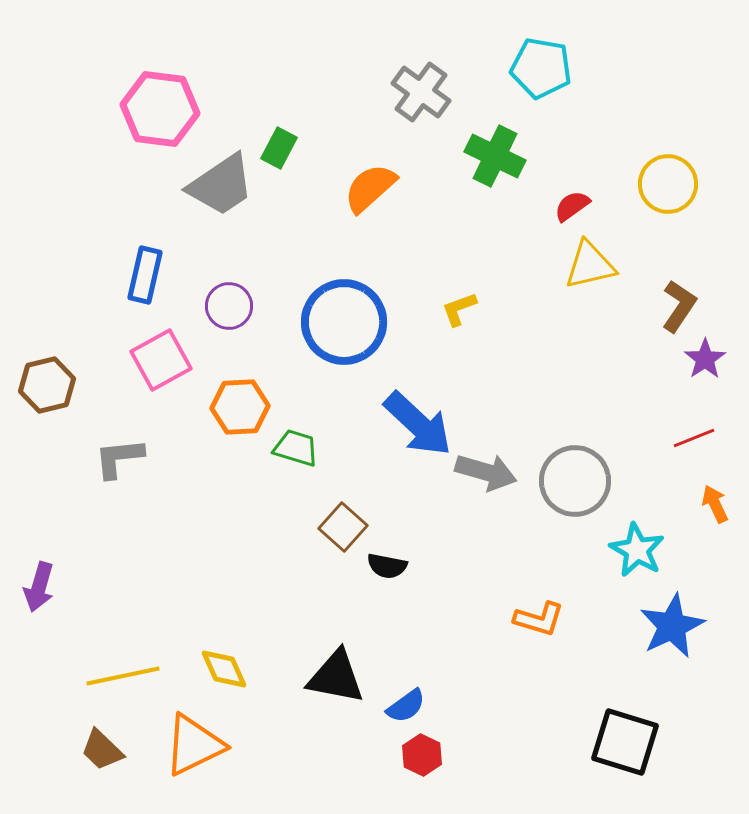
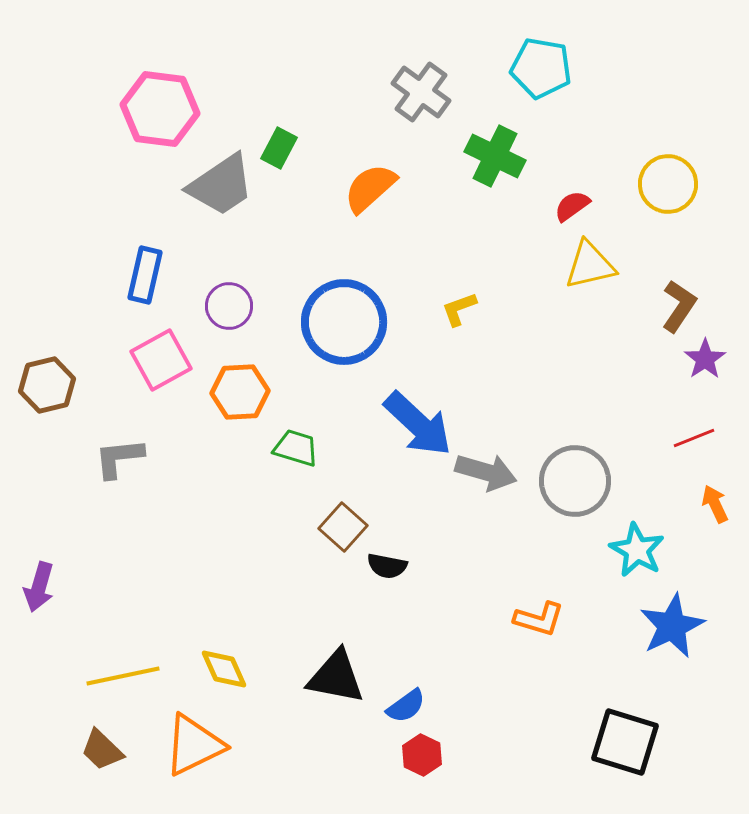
orange hexagon: moved 15 px up
